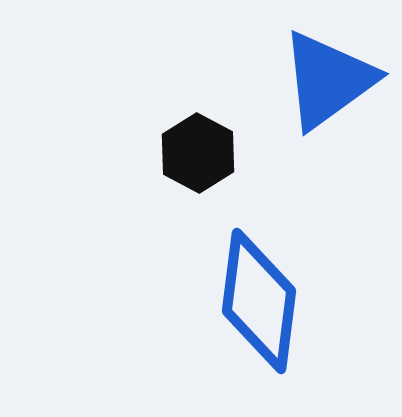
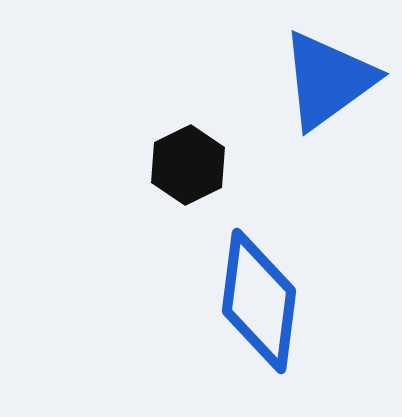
black hexagon: moved 10 px left, 12 px down; rotated 6 degrees clockwise
